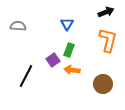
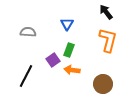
black arrow: rotated 105 degrees counterclockwise
gray semicircle: moved 10 px right, 6 px down
